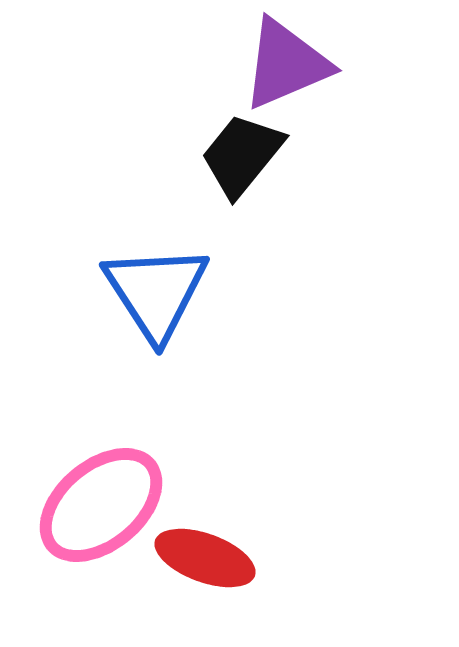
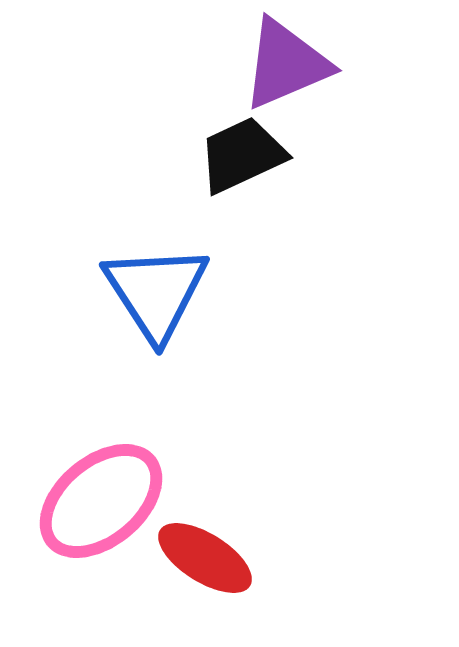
black trapezoid: rotated 26 degrees clockwise
pink ellipse: moved 4 px up
red ellipse: rotated 12 degrees clockwise
